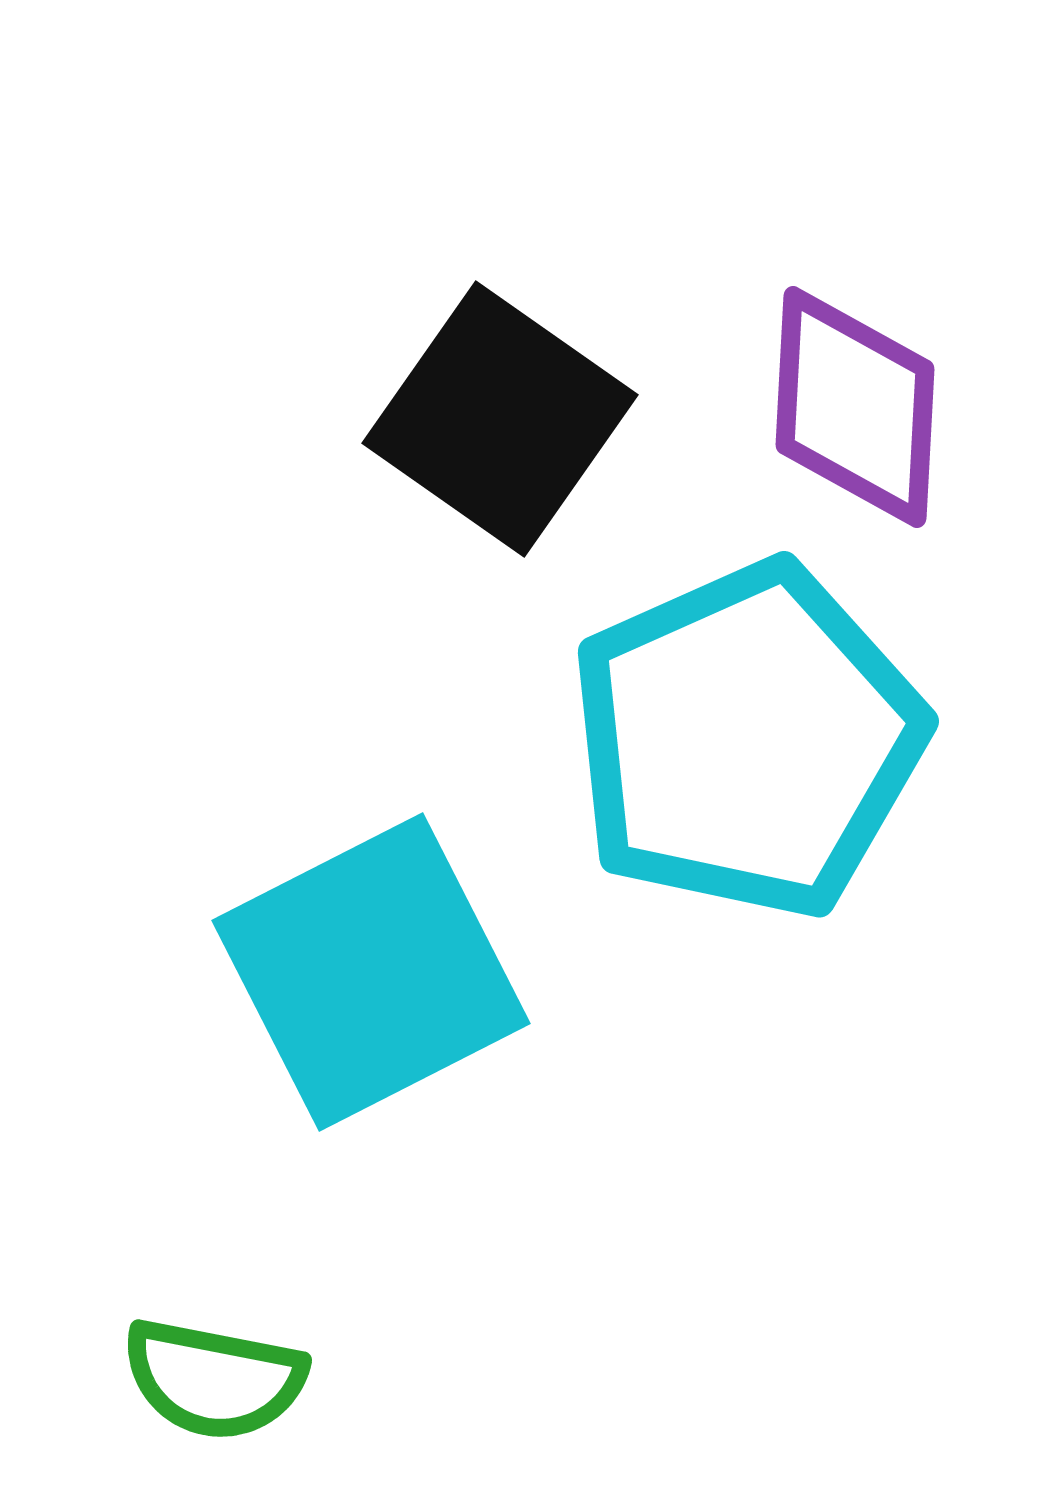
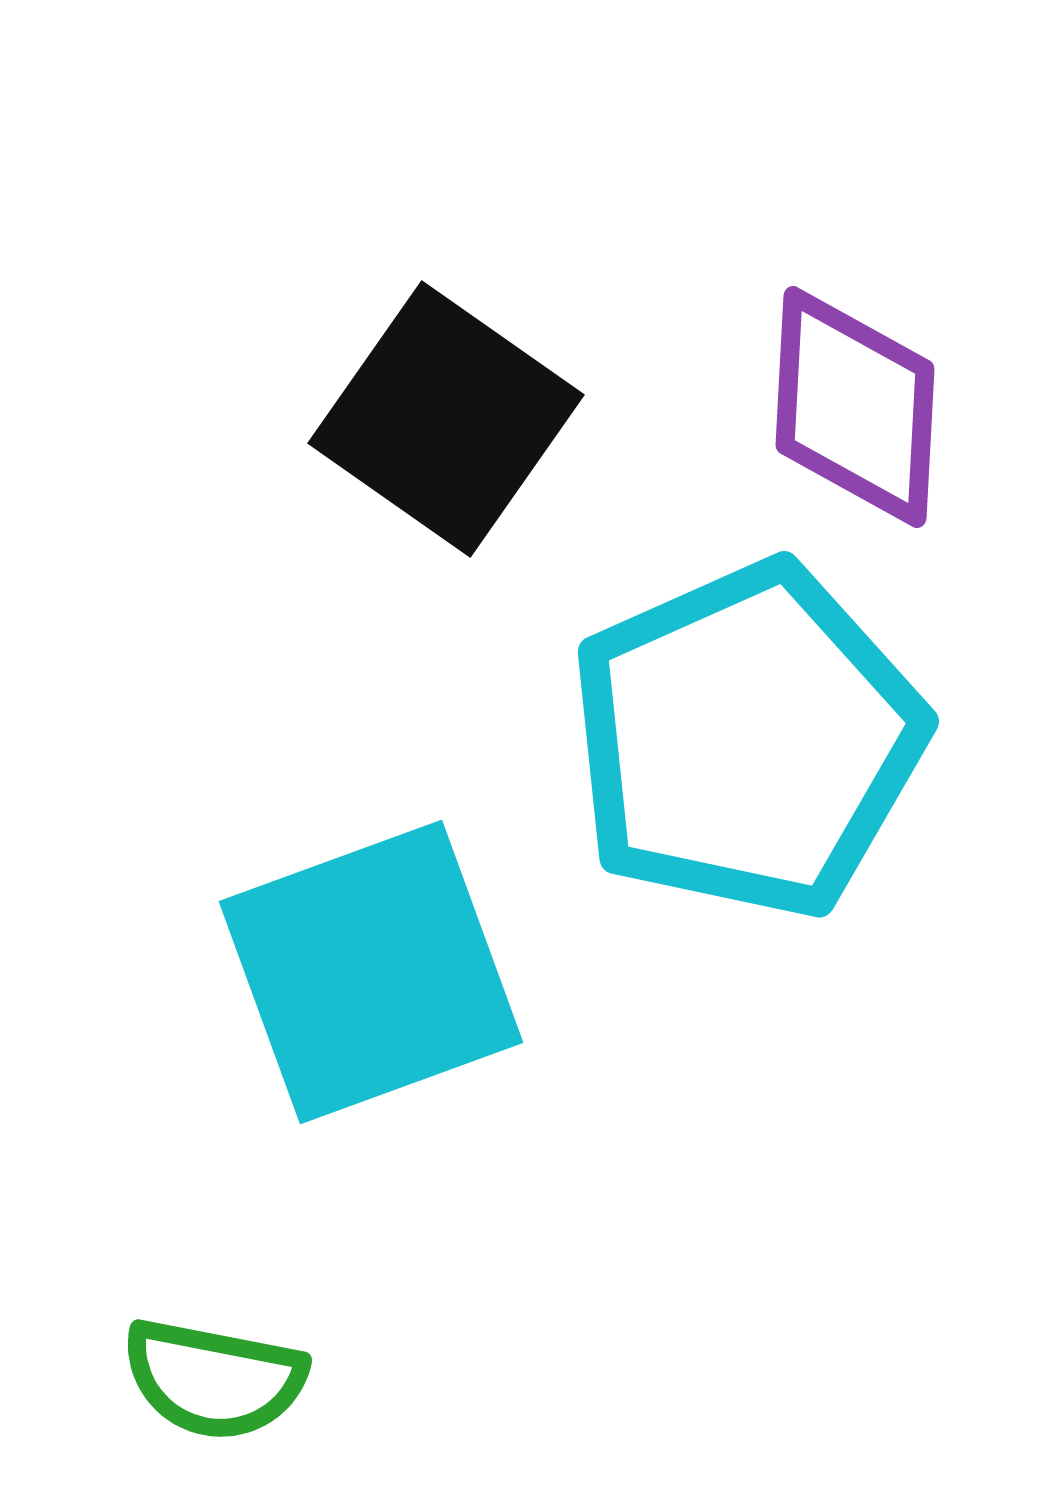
black square: moved 54 px left
cyan square: rotated 7 degrees clockwise
